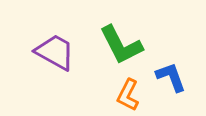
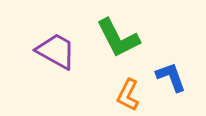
green L-shape: moved 3 px left, 7 px up
purple trapezoid: moved 1 px right, 1 px up
